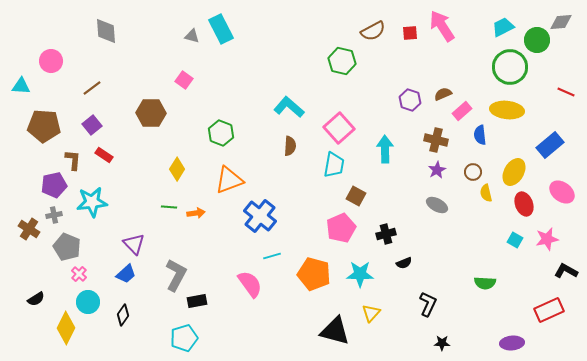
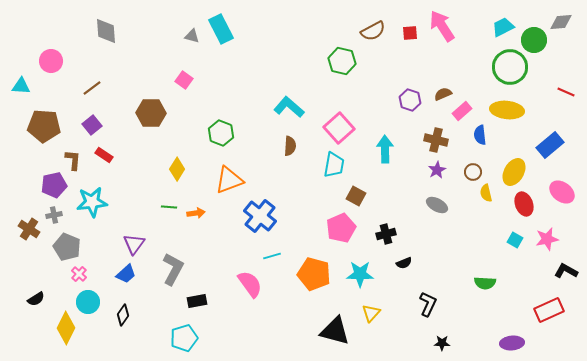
green circle at (537, 40): moved 3 px left
purple triangle at (134, 244): rotated 20 degrees clockwise
gray L-shape at (176, 275): moved 3 px left, 6 px up
